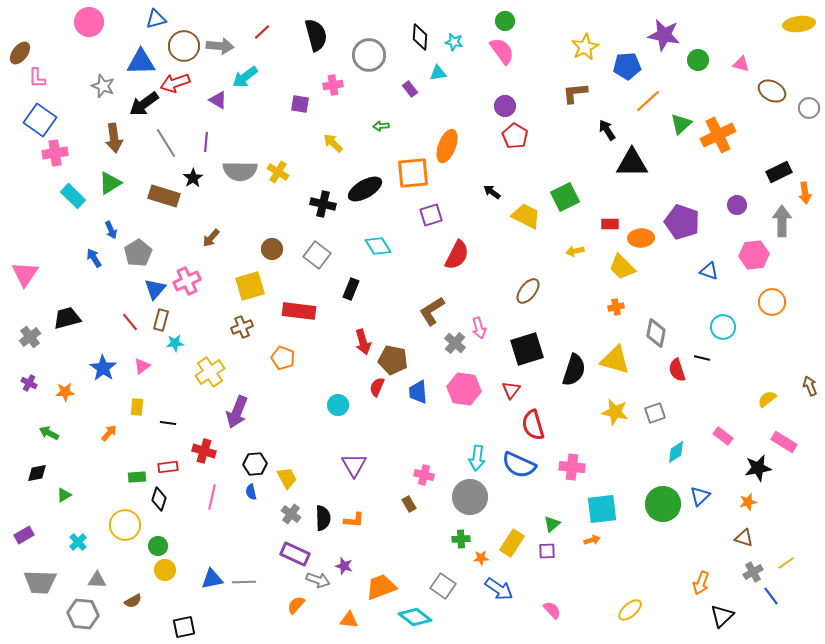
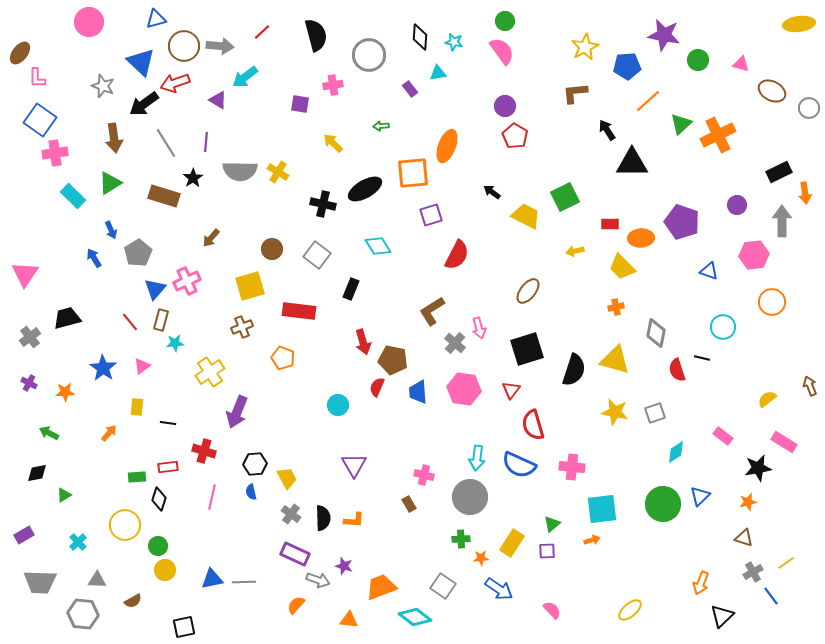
blue triangle at (141, 62): rotated 44 degrees clockwise
